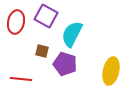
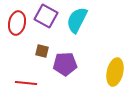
red ellipse: moved 1 px right, 1 px down
cyan semicircle: moved 5 px right, 14 px up
purple pentagon: rotated 20 degrees counterclockwise
yellow ellipse: moved 4 px right, 1 px down
red line: moved 5 px right, 4 px down
